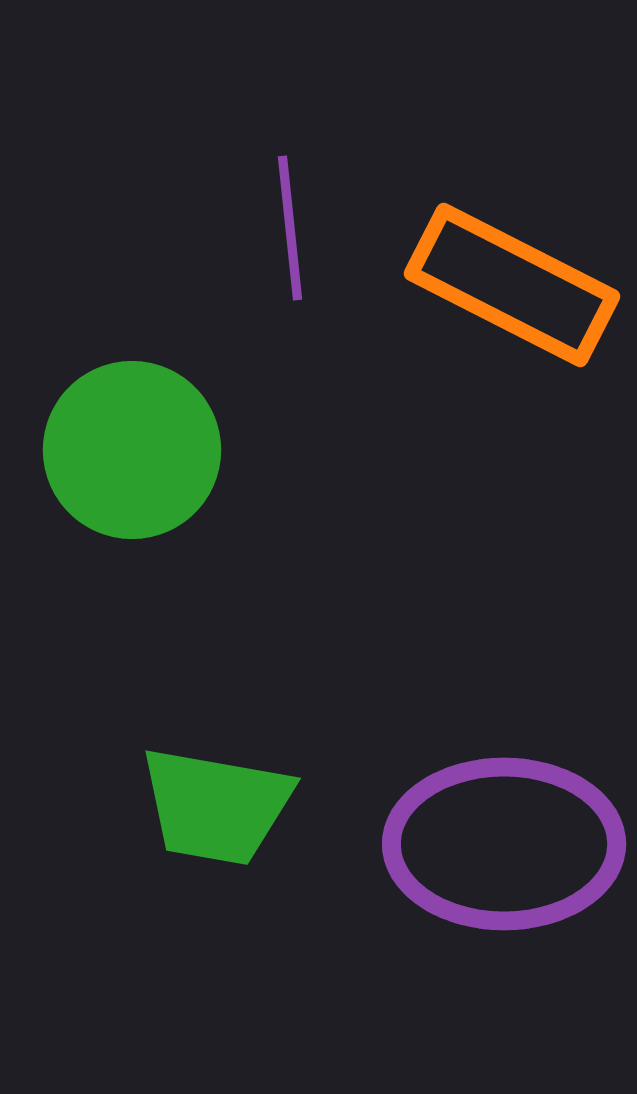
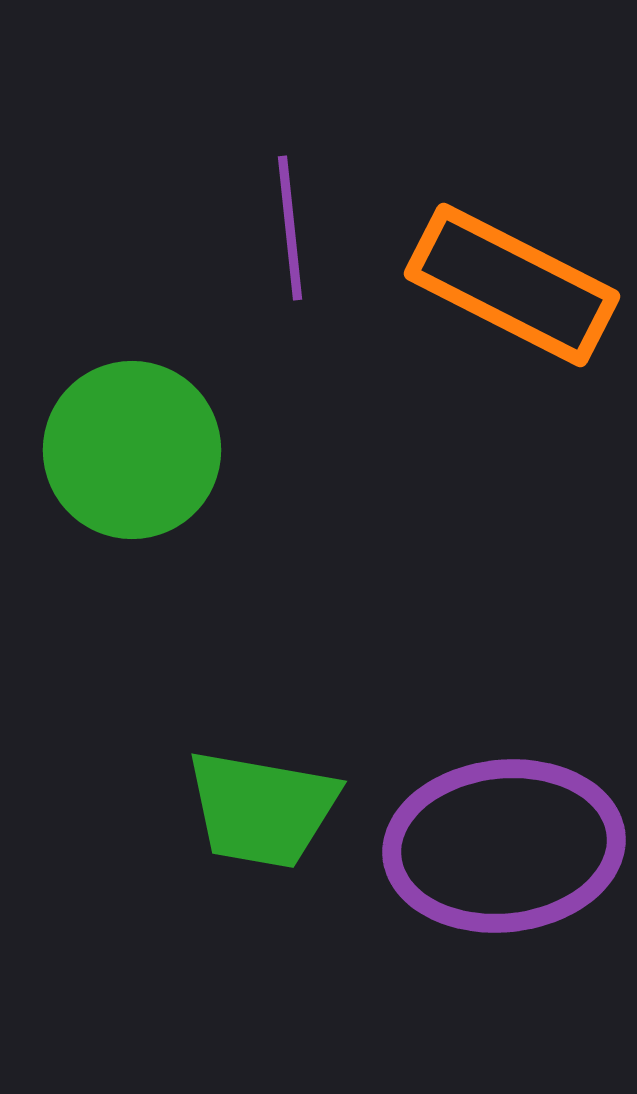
green trapezoid: moved 46 px right, 3 px down
purple ellipse: moved 2 px down; rotated 6 degrees counterclockwise
